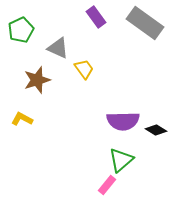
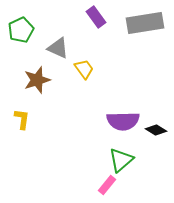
gray rectangle: rotated 45 degrees counterclockwise
yellow L-shape: rotated 70 degrees clockwise
